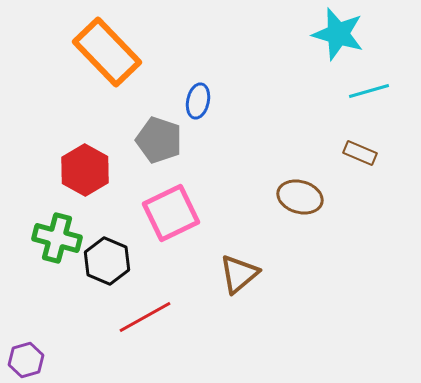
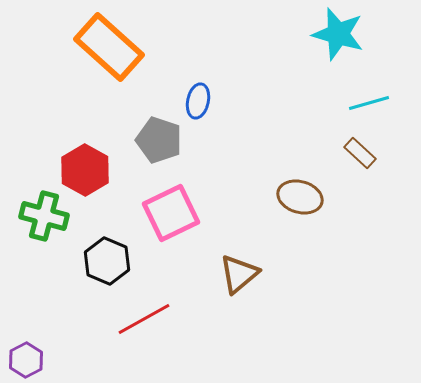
orange rectangle: moved 2 px right, 5 px up; rotated 4 degrees counterclockwise
cyan line: moved 12 px down
brown rectangle: rotated 20 degrees clockwise
green cross: moved 13 px left, 22 px up
red line: moved 1 px left, 2 px down
purple hexagon: rotated 12 degrees counterclockwise
